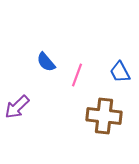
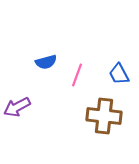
blue semicircle: rotated 65 degrees counterclockwise
blue trapezoid: moved 1 px left, 2 px down
purple arrow: rotated 16 degrees clockwise
